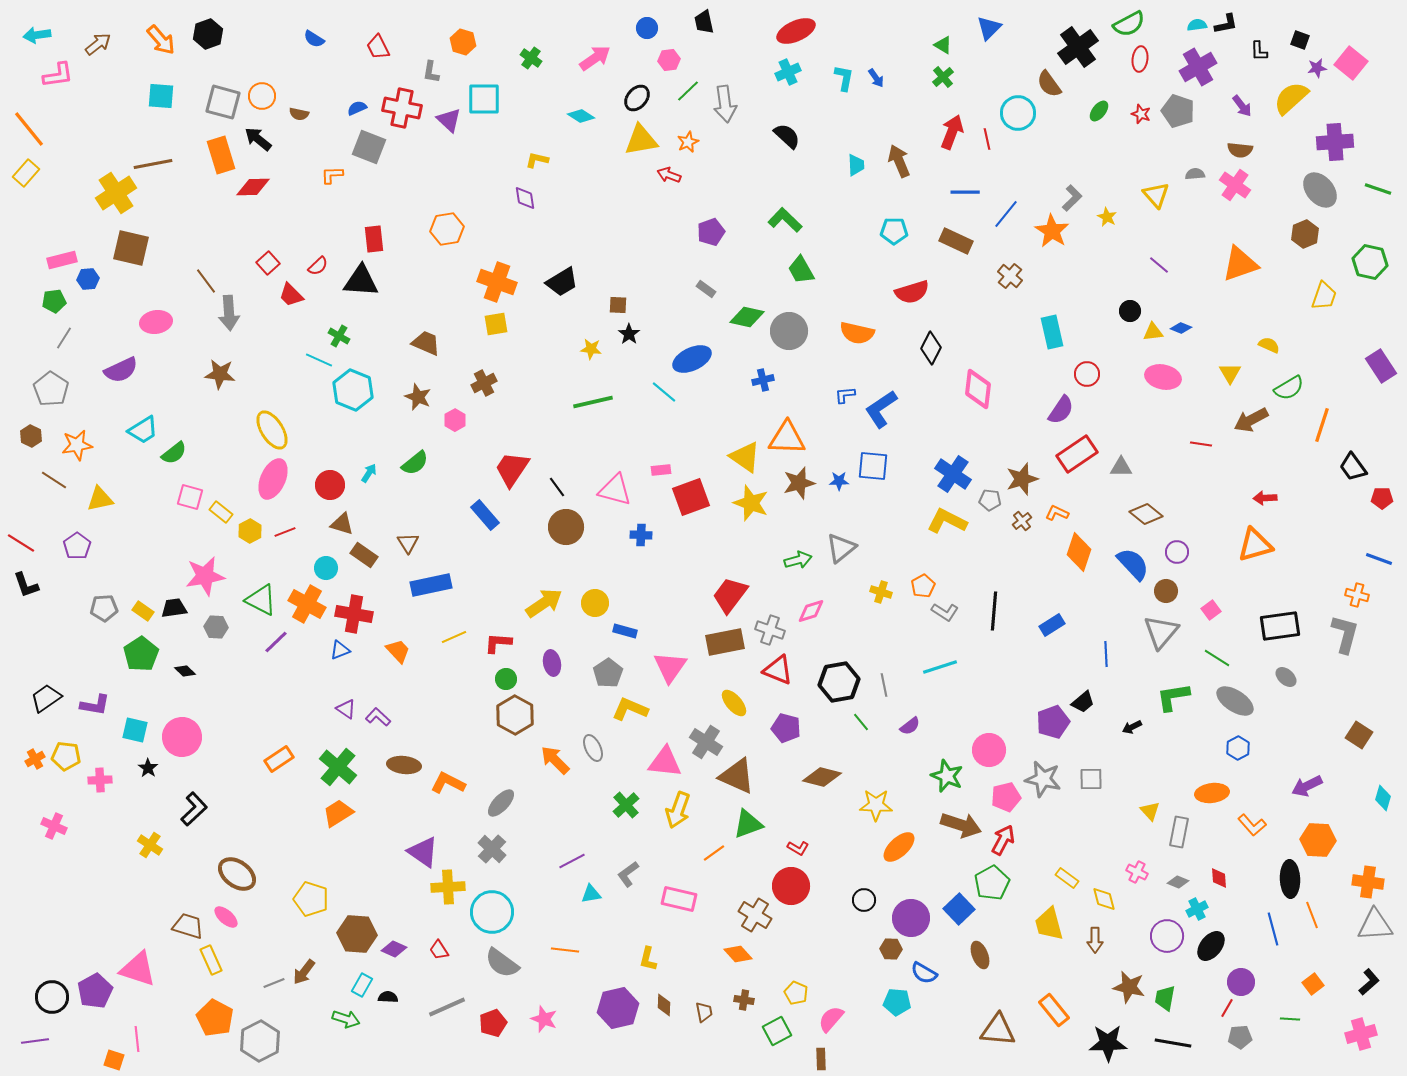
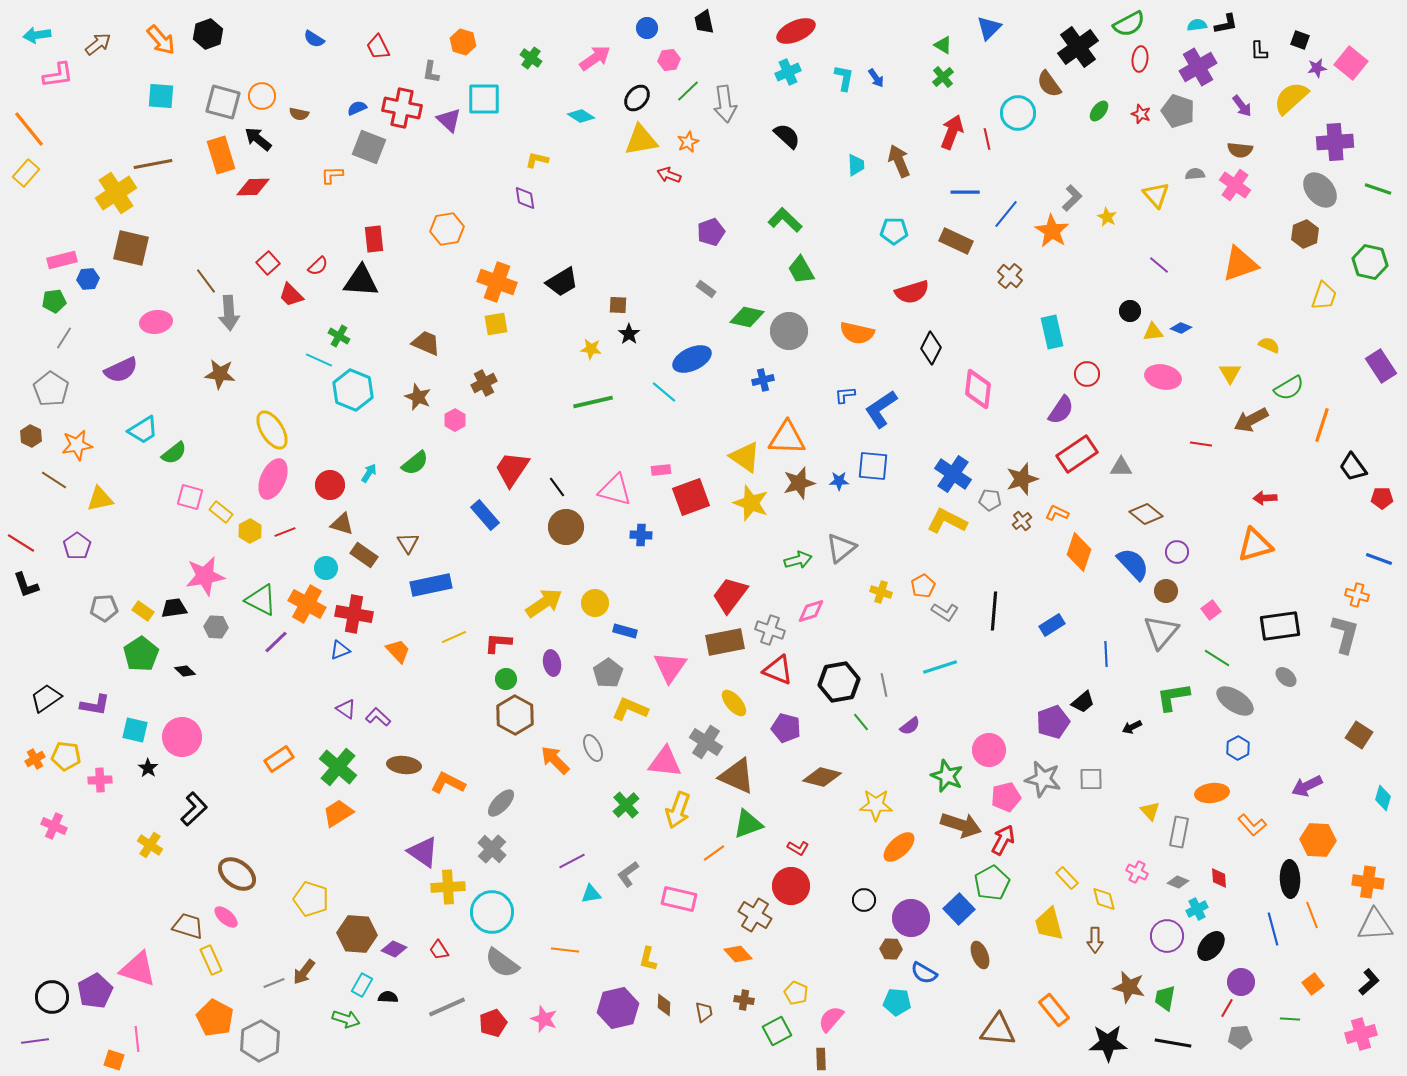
yellow rectangle at (1067, 878): rotated 10 degrees clockwise
